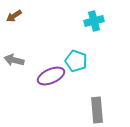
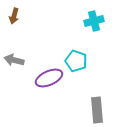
brown arrow: rotated 42 degrees counterclockwise
purple ellipse: moved 2 px left, 2 px down
